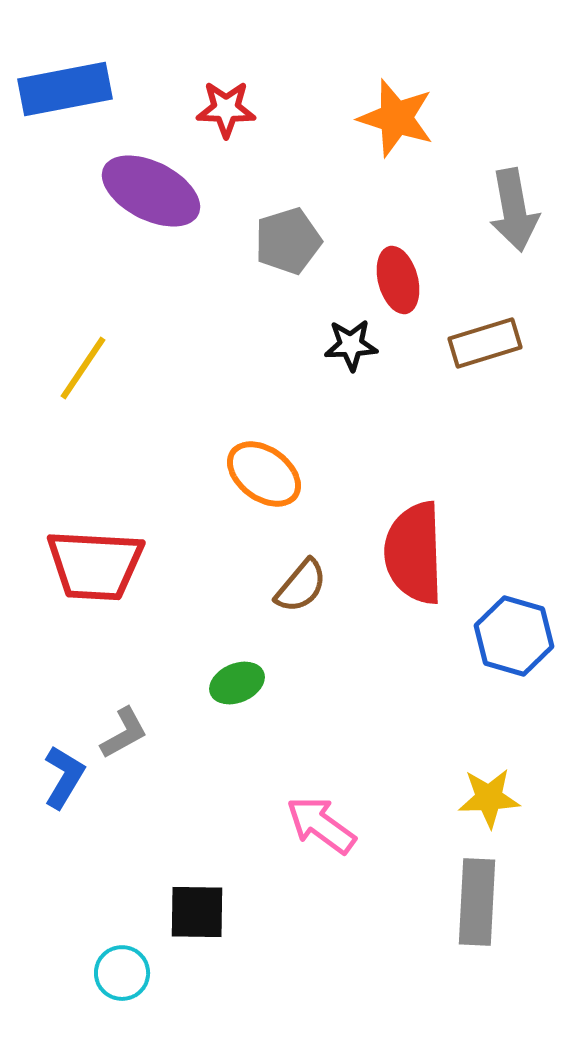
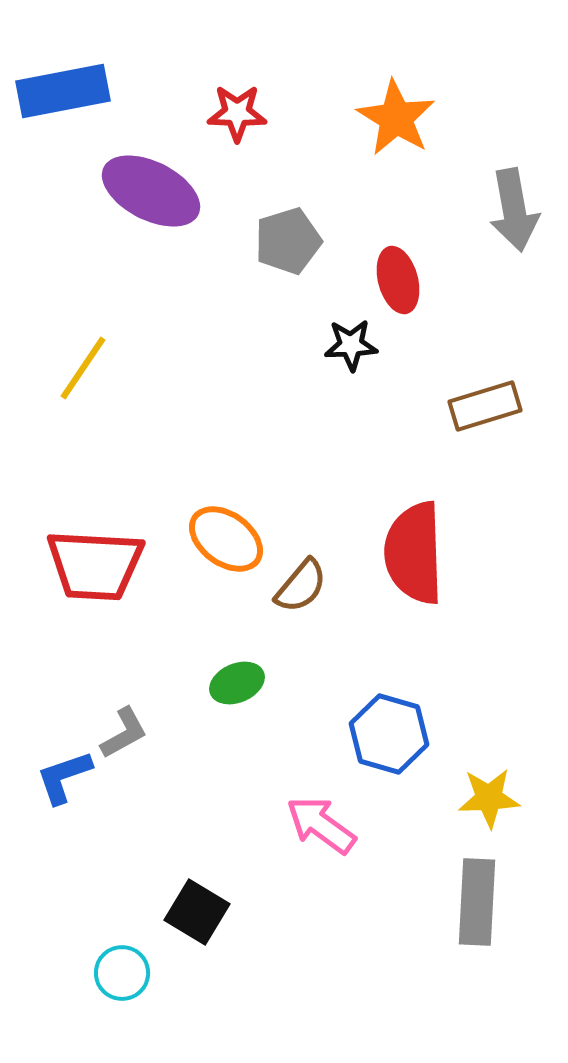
blue rectangle: moved 2 px left, 2 px down
red star: moved 11 px right, 4 px down
orange star: rotated 14 degrees clockwise
brown rectangle: moved 63 px down
orange ellipse: moved 38 px left, 65 px down
blue hexagon: moved 125 px left, 98 px down
blue L-shape: rotated 140 degrees counterclockwise
black square: rotated 30 degrees clockwise
